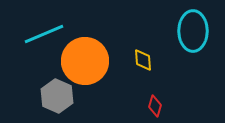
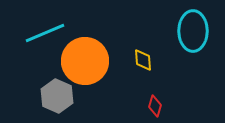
cyan line: moved 1 px right, 1 px up
